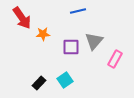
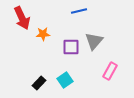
blue line: moved 1 px right
red arrow: rotated 10 degrees clockwise
pink rectangle: moved 5 px left, 12 px down
